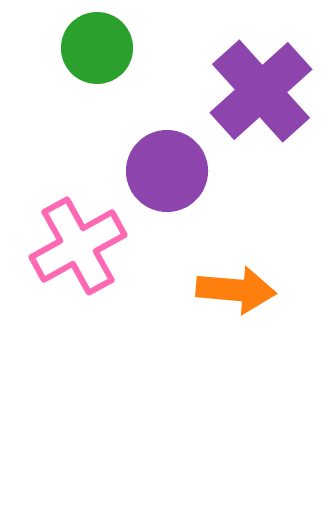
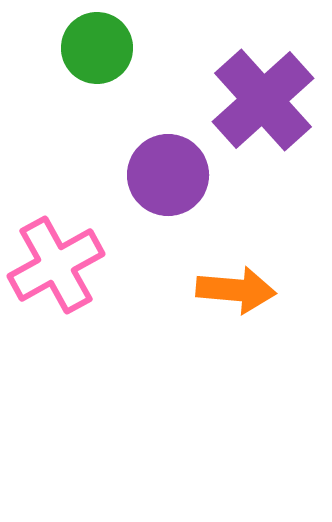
purple cross: moved 2 px right, 9 px down
purple circle: moved 1 px right, 4 px down
pink cross: moved 22 px left, 19 px down
